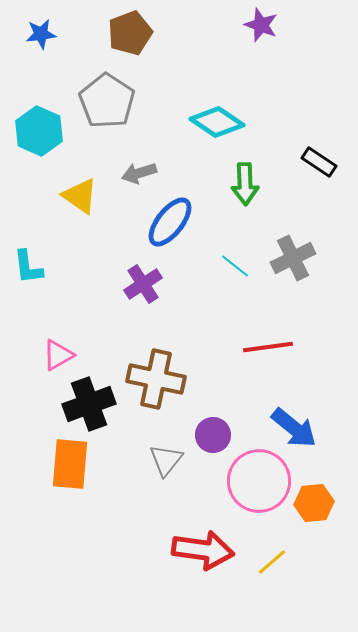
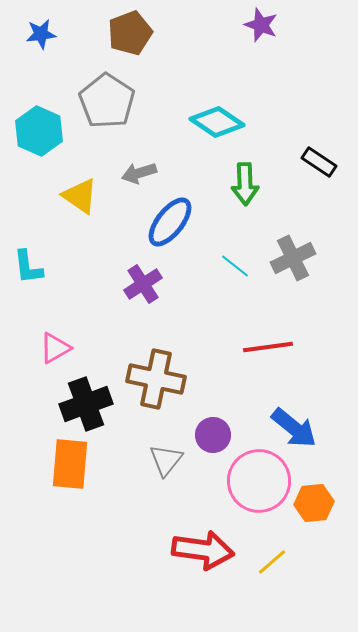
pink triangle: moved 3 px left, 7 px up
black cross: moved 3 px left
